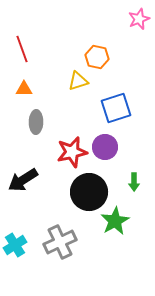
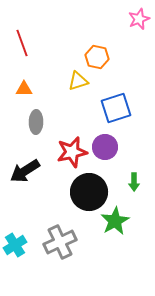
red line: moved 6 px up
black arrow: moved 2 px right, 9 px up
